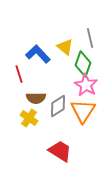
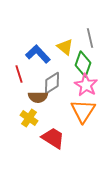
brown semicircle: moved 2 px right, 1 px up
gray diamond: moved 6 px left, 23 px up
red trapezoid: moved 7 px left, 13 px up
